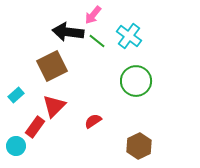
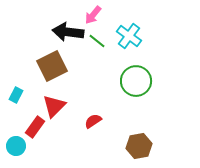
cyan rectangle: rotated 21 degrees counterclockwise
brown hexagon: rotated 15 degrees clockwise
